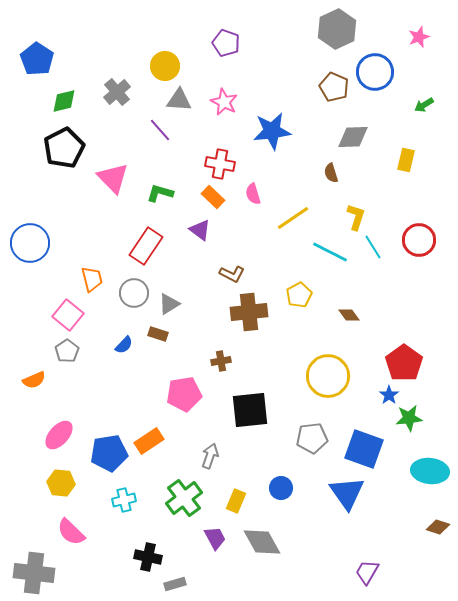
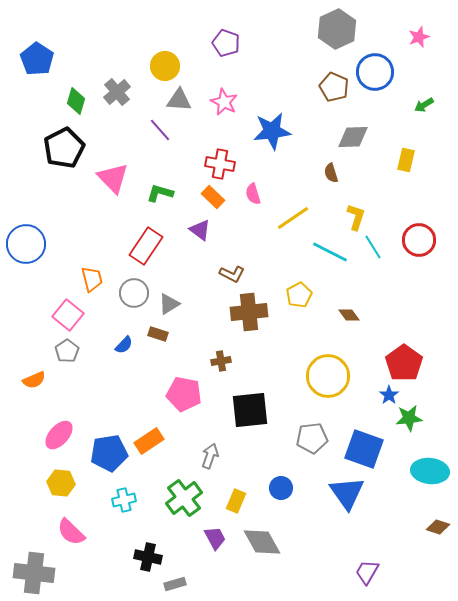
green diamond at (64, 101): moved 12 px right; rotated 60 degrees counterclockwise
blue circle at (30, 243): moved 4 px left, 1 px down
pink pentagon at (184, 394): rotated 20 degrees clockwise
